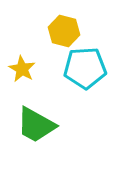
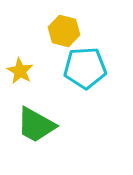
yellow star: moved 2 px left, 2 px down
